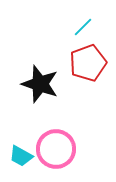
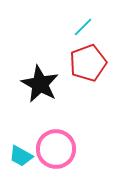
black star: rotated 9 degrees clockwise
